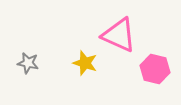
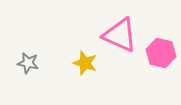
pink triangle: moved 1 px right
pink hexagon: moved 6 px right, 16 px up
